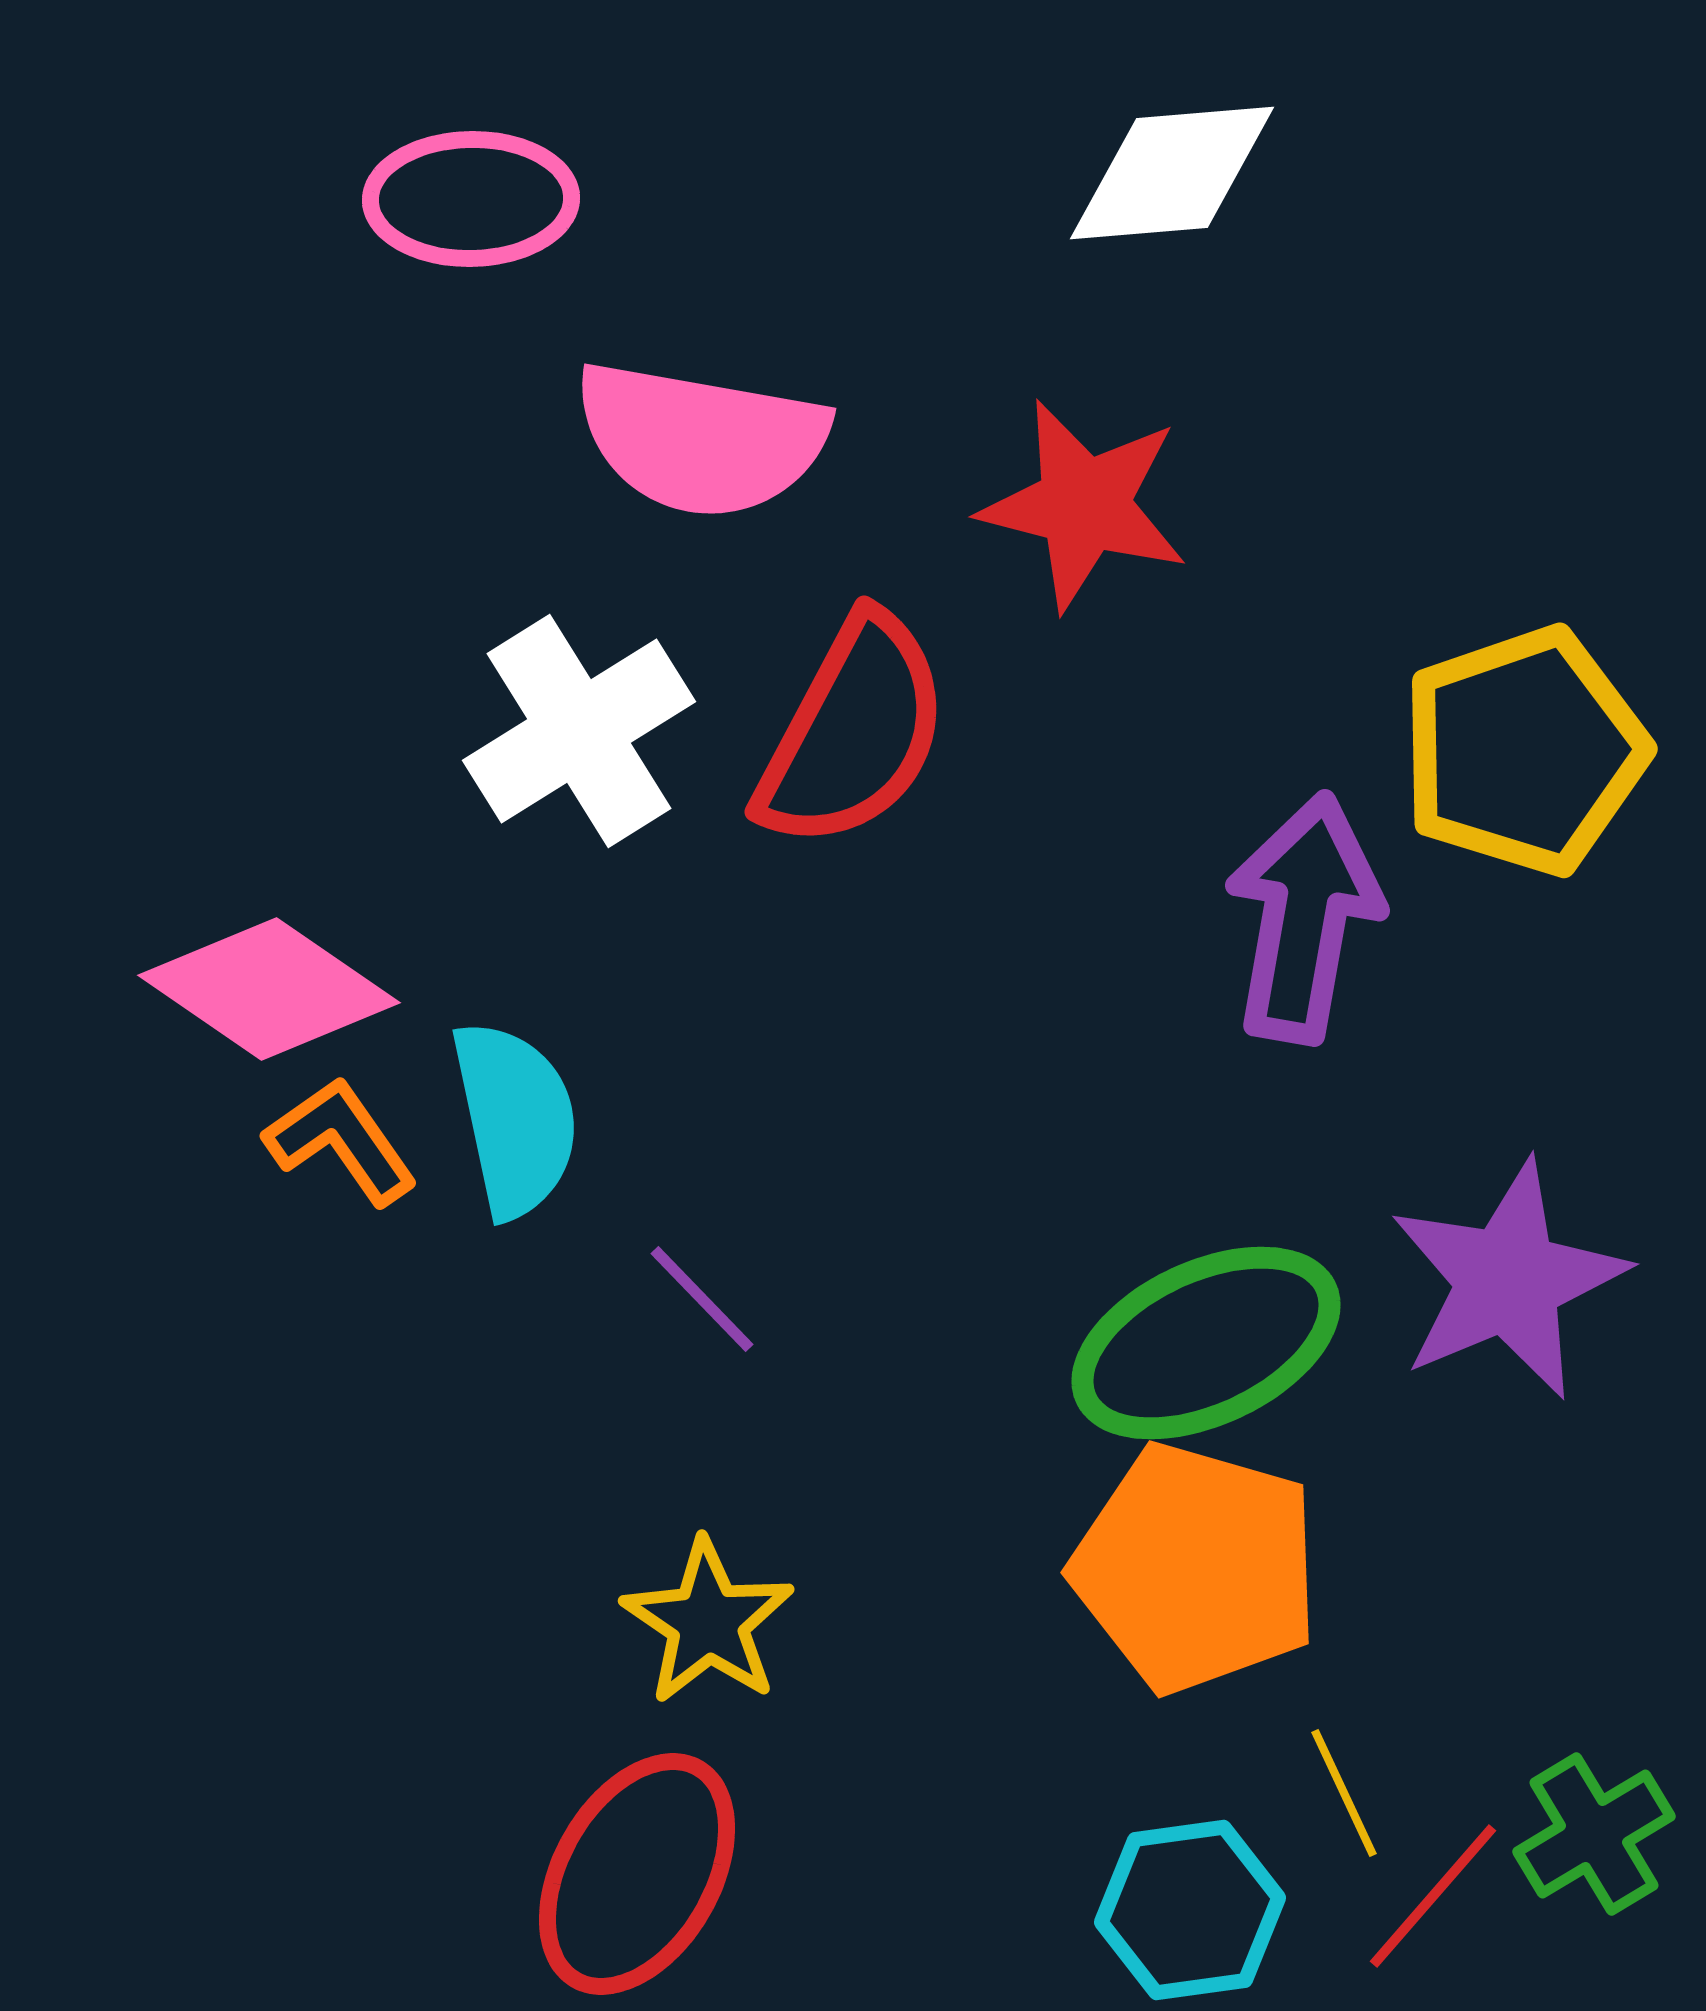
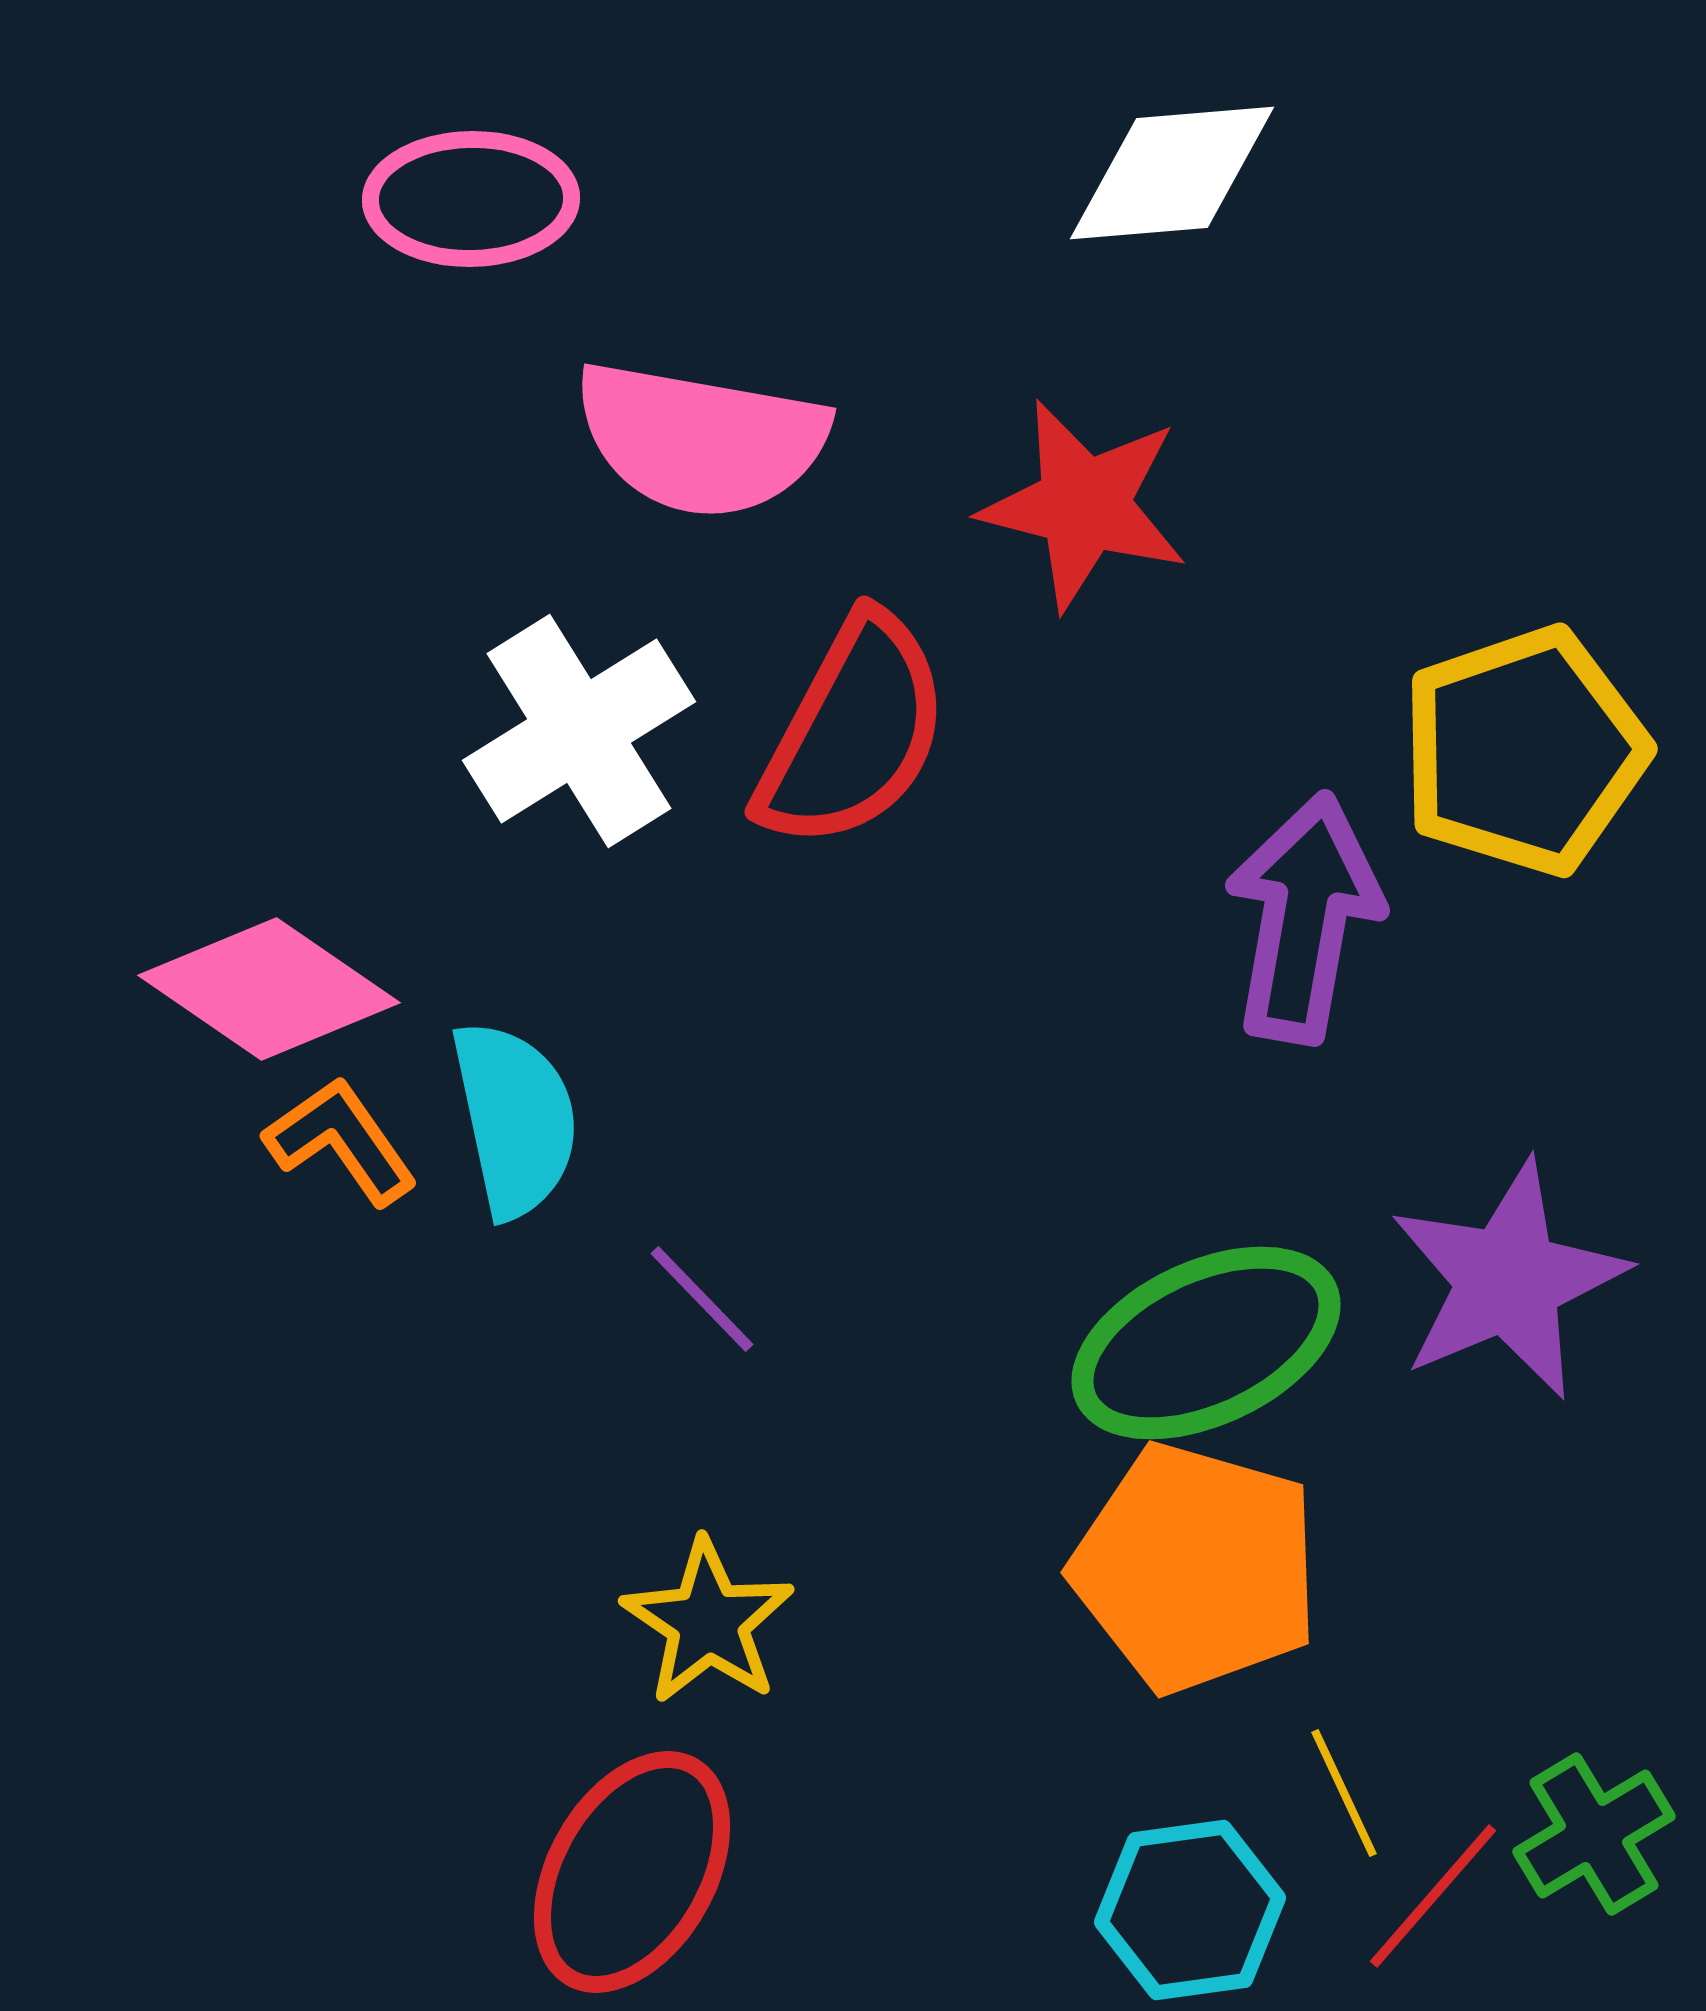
red ellipse: moved 5 px left, 2 px up
